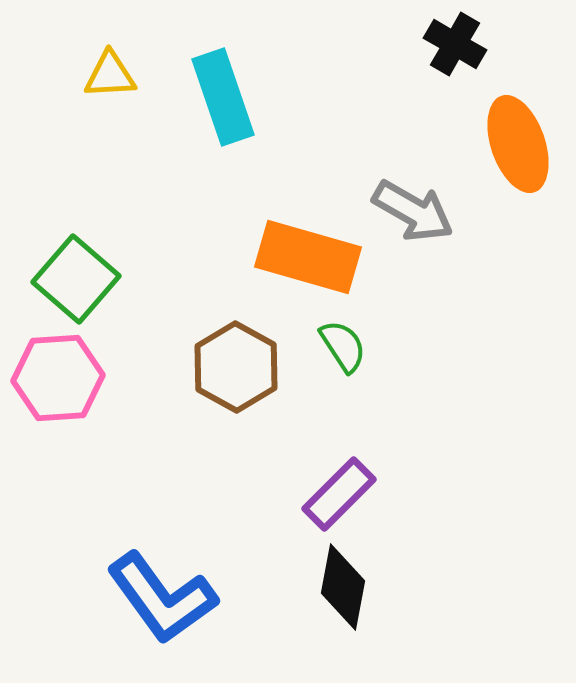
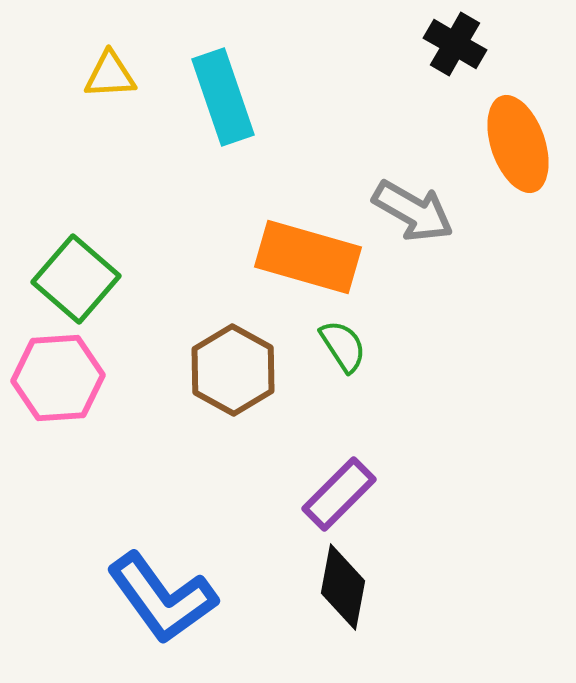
brown hexagon: moved 3 px left, 3 px down
